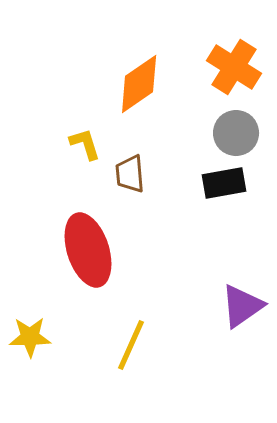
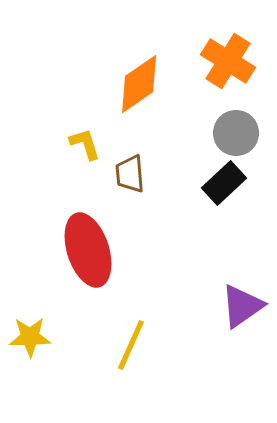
orange cross: moved 6 px left, 6 px up
black rectangle: rotated 33 degrees counterclockwise
